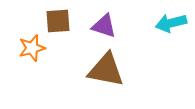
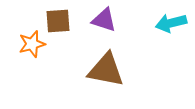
purple triangle: moved 6 px up
orange star: moved 4 px up
